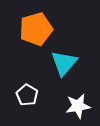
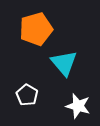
cyan triangle: rotated 20 degrees counterclockwise
white star: rotated 25 degrees clockwise
